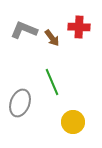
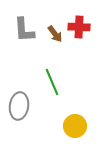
gray L-shape: rotated 116 degrees counterclockwise
brown arrow: moved 3 px right, 4 px up
gray ellipse: moved 1 px left, 3 px down; rotated 12 degrees counterclockwise
yellow circle: moved 2 px right, 4 px down
